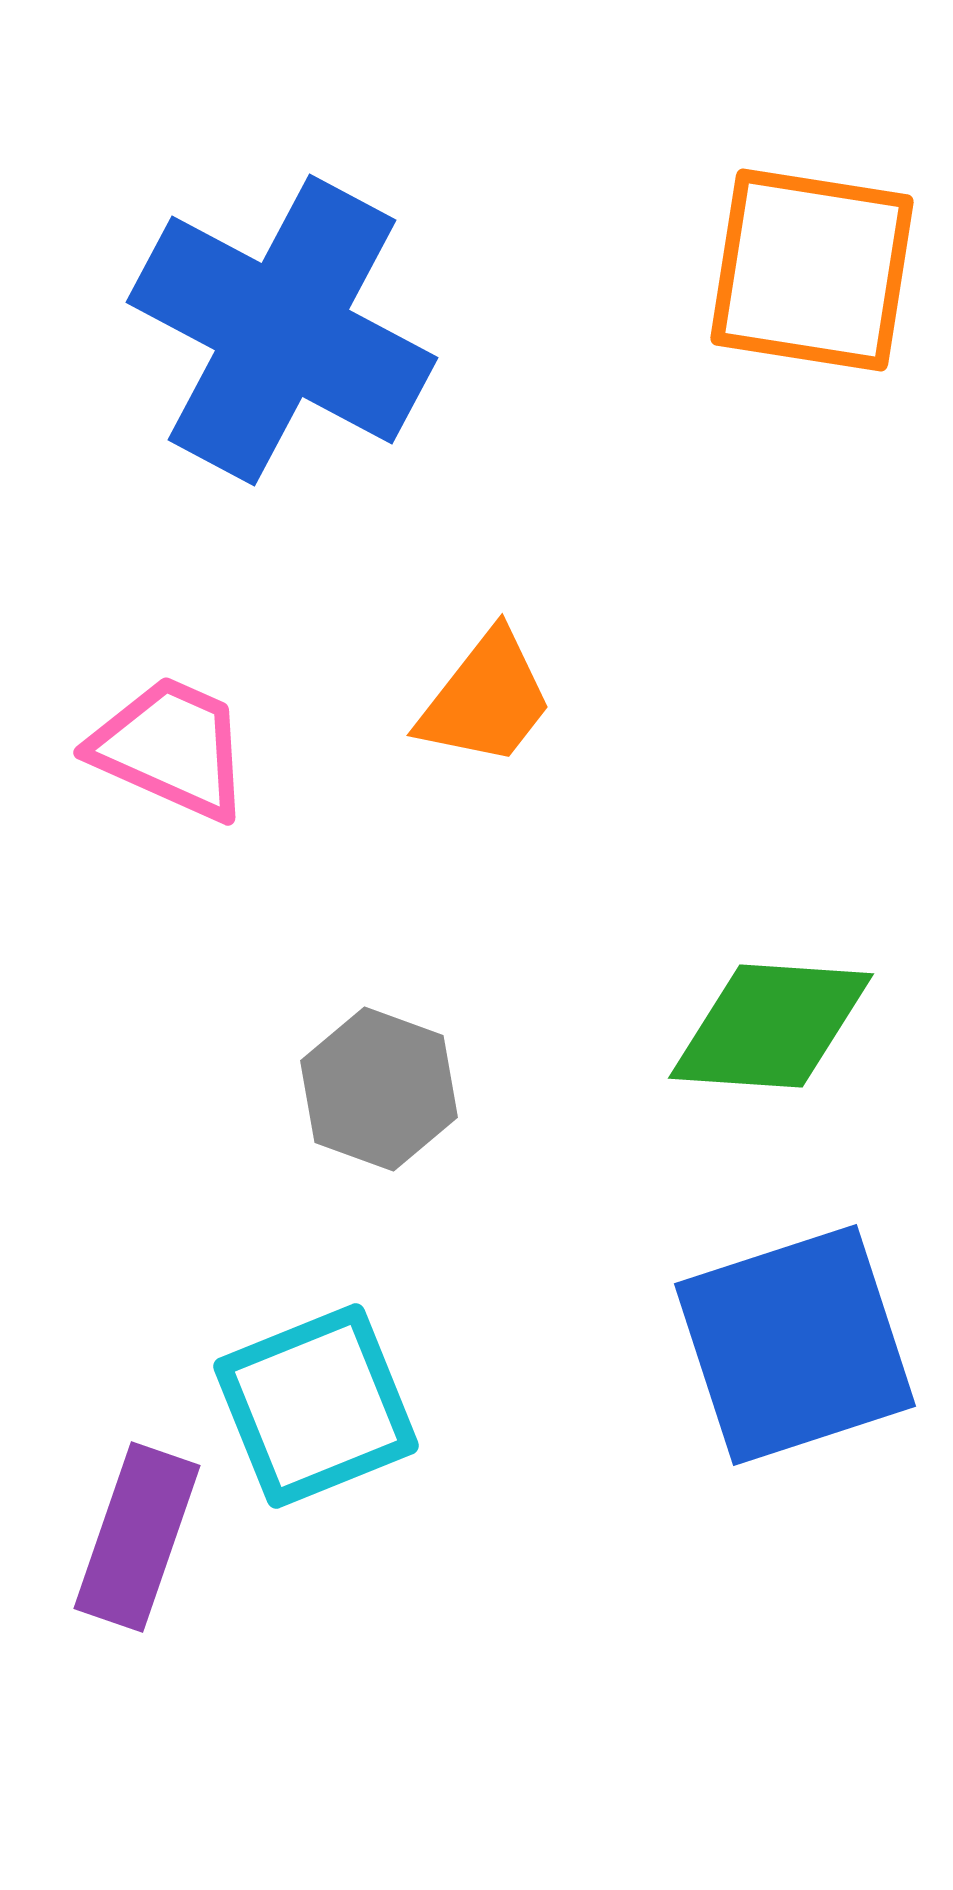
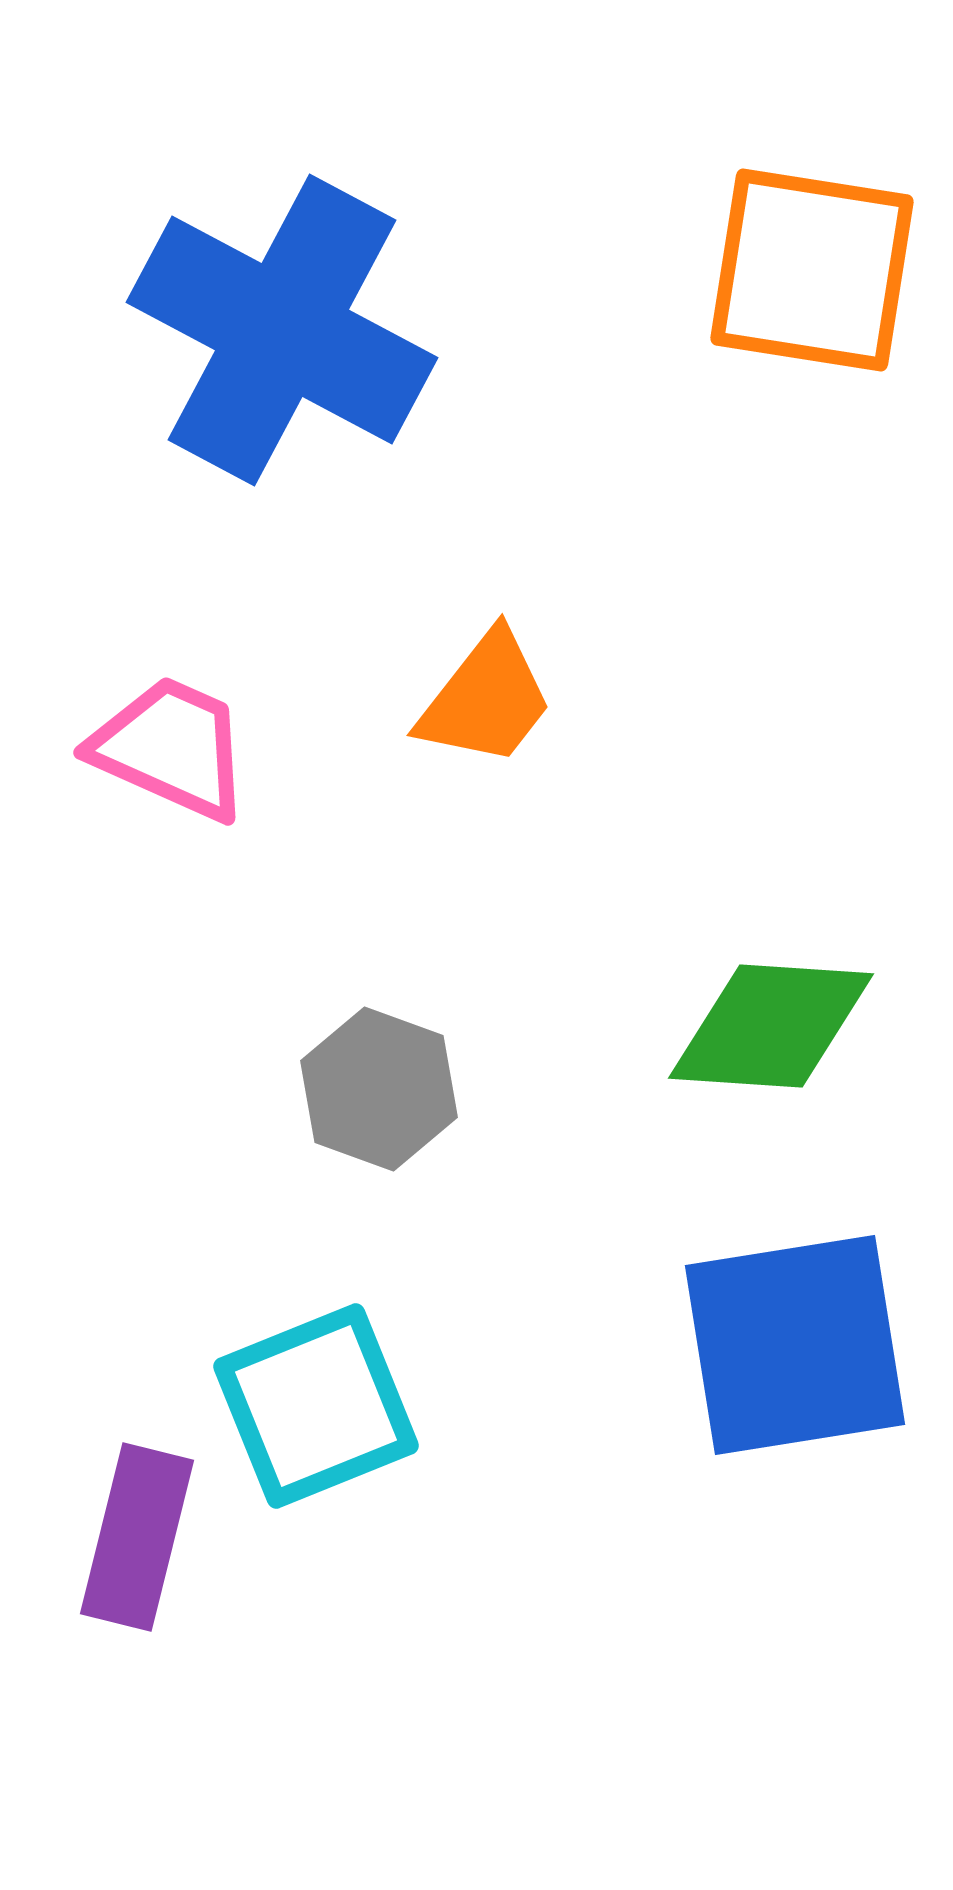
blue square: rotated 9 degrees clockwise
purple rectangle: rotated 5 degrees counterclockwise
